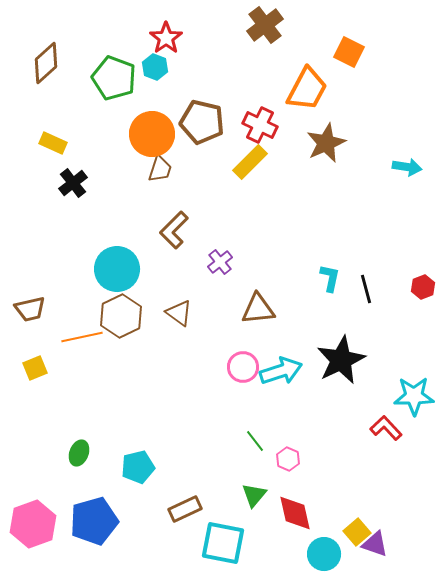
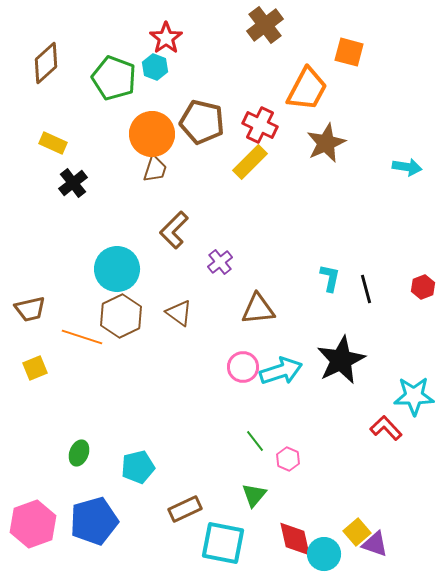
orange square at (349, 52): rotated 12 degrees counterclockwise
brown trapezoid at (160, 169): moved 5 px left
orange line at (82, 337): rotated 30 degrees clockwise
red diamond at (295, 513): moved 26 px down
